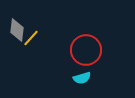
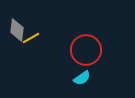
yellow line: rotated 18 degrees clockwise
cyan semicircle: rotated 18 degrees counterclockwise
